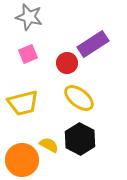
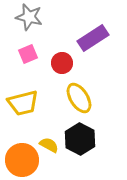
purple rectangle: moved 6 px up
red circle: moved 5 px left
yellow ellipse: rotated 20 degrees clockwise
